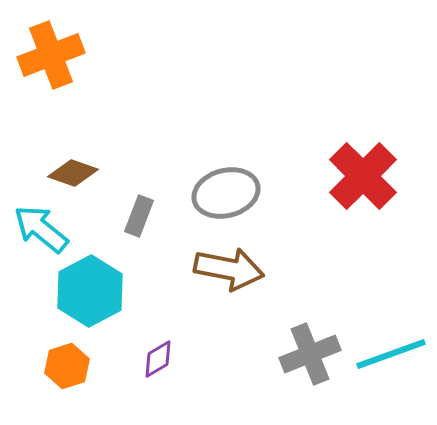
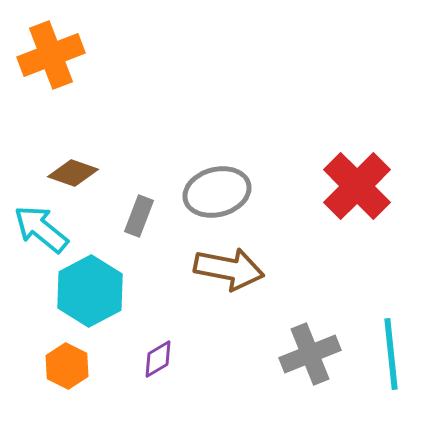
red cross: moved 6 px left, 10 px down
gray ellipse: moved 9 px left, 1 px up
cyan line: rotated 76 degrees counterclockwise
orange hexagon: rotated 15 degrees counterclockwise
